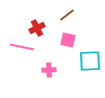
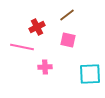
red cross: moved 1 px up
cyan square: moved 13 px down
pink cross: moved 4 px left, 3 px up
